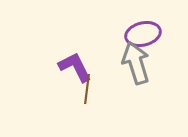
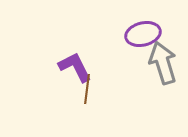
gray arrow: moved 27 px right
